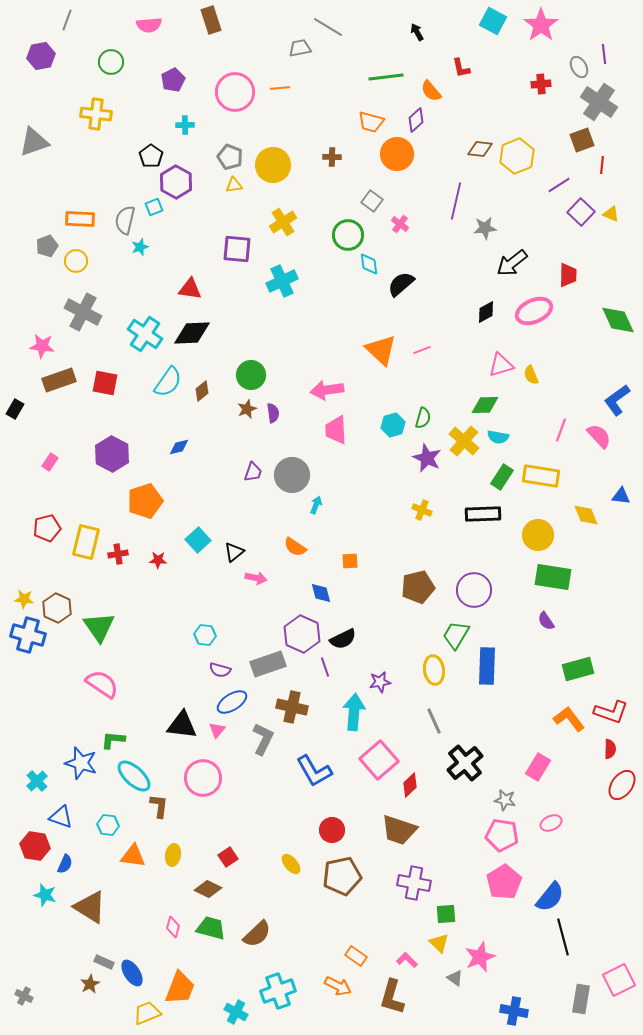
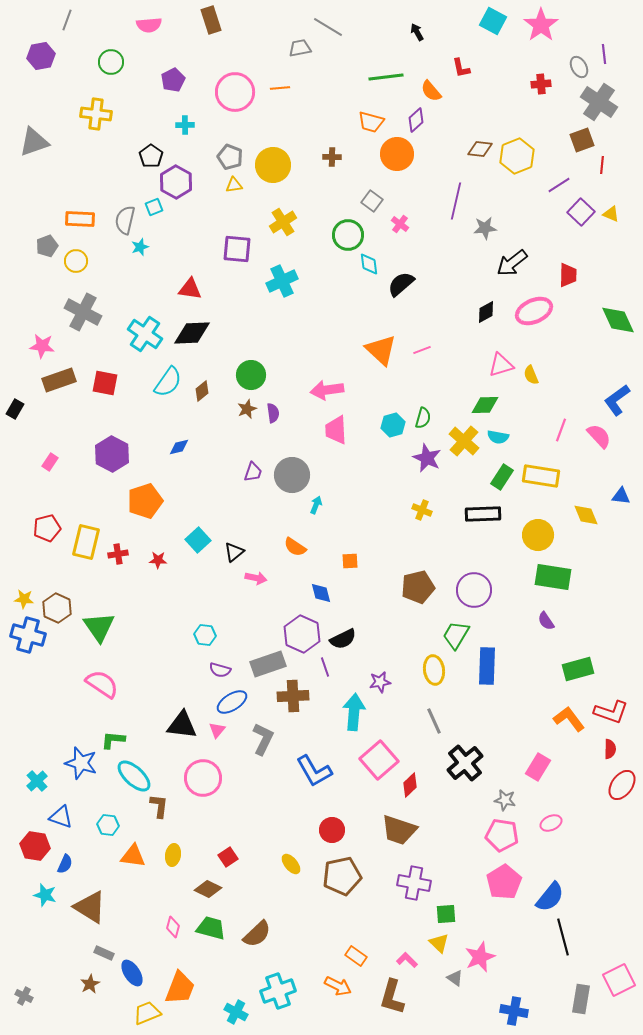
brown cross at (292, 707): moved 1 px right, 11 px up; rotated 16 degrees counterclockwise
gray rectangle at (104, 962): moved 9 px up
